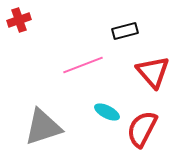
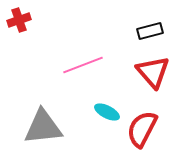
black rectangle: moved 25 px right
gray triangle: rotated 12 degrees clockwise
